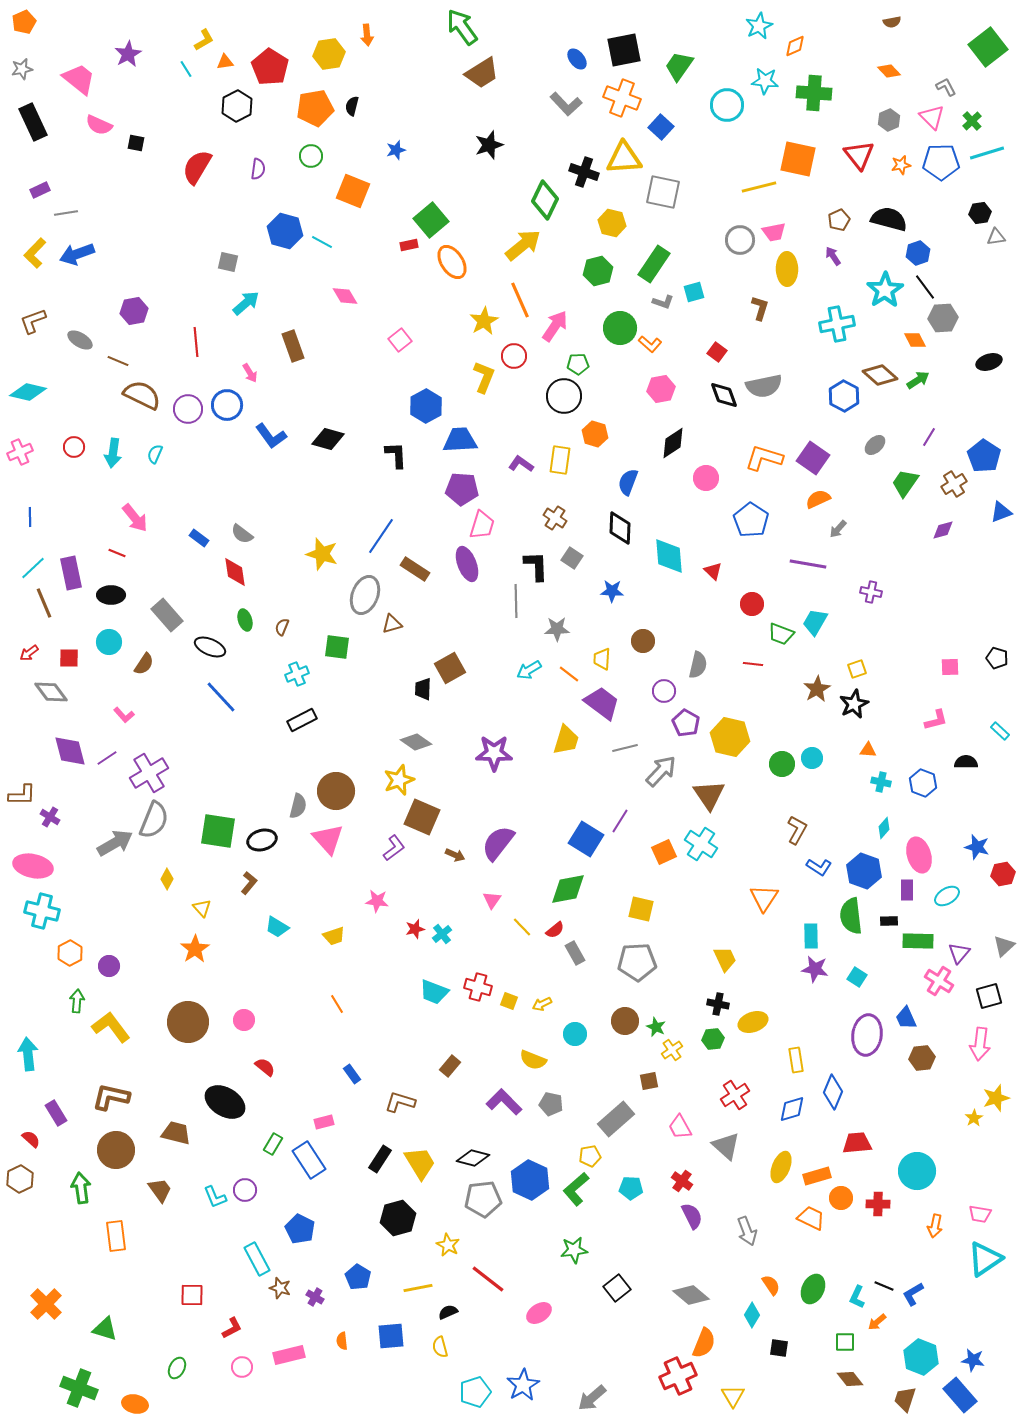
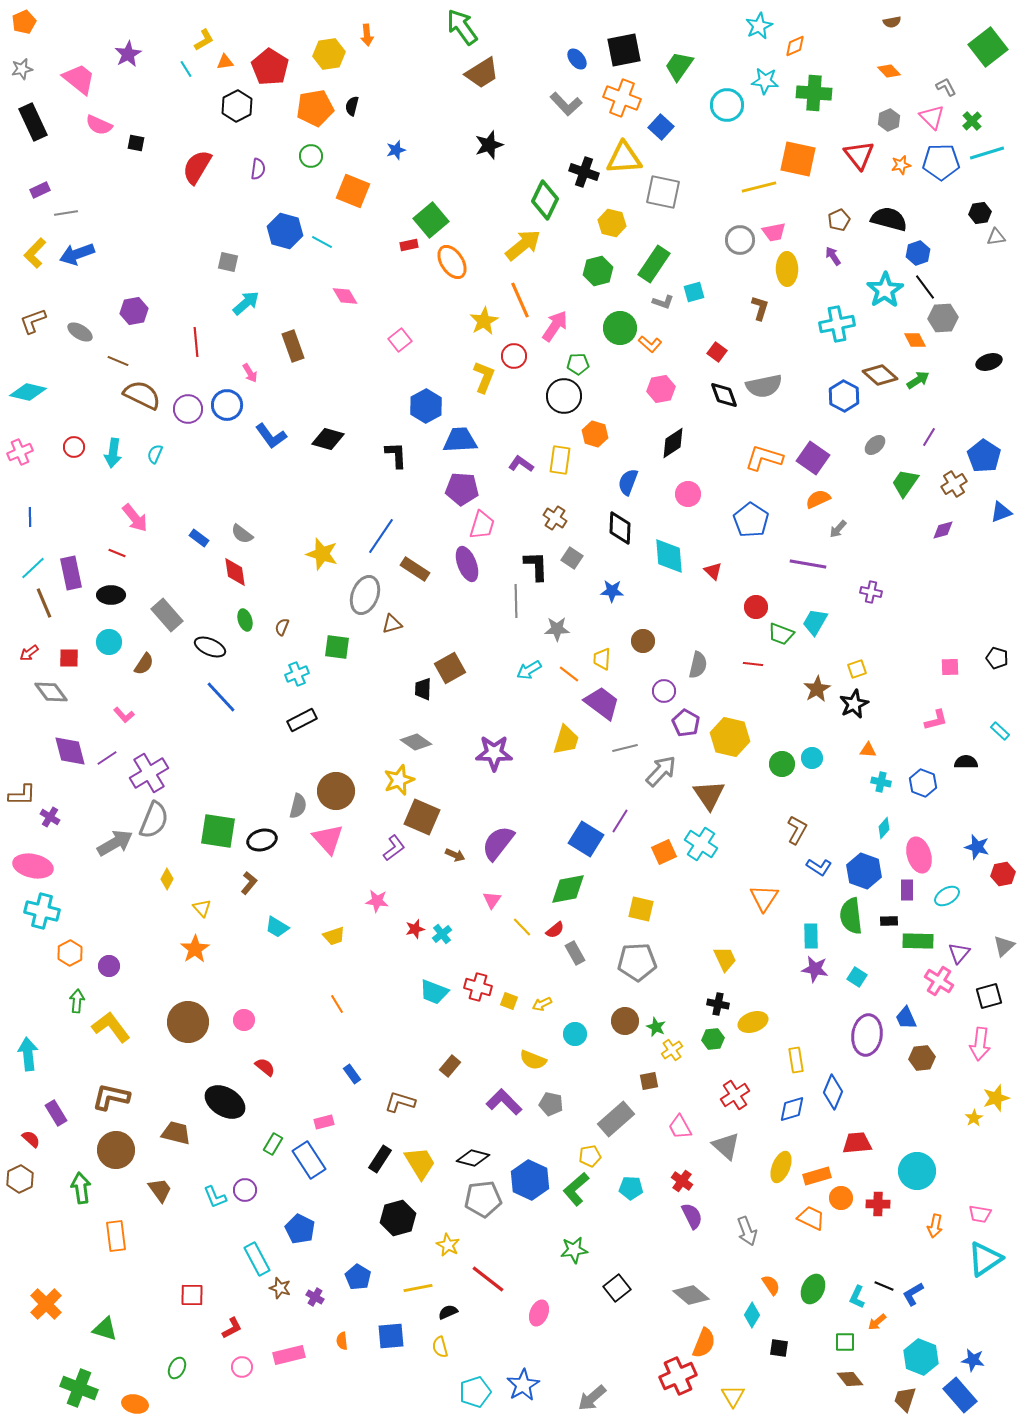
gray ellipse at (80, 340): moved 8 px up
pink circle at (706, 478): moved 18 px left, 16 px down
red circle at (752, 604): moved 4 px right, 3 px down
pink ellipse at (539, 1313): rotated 35 degrees counterclockwise
